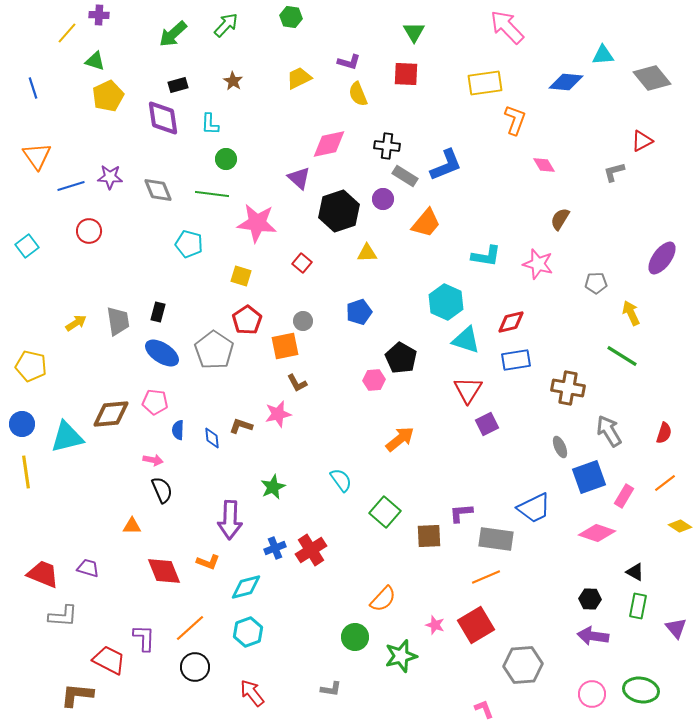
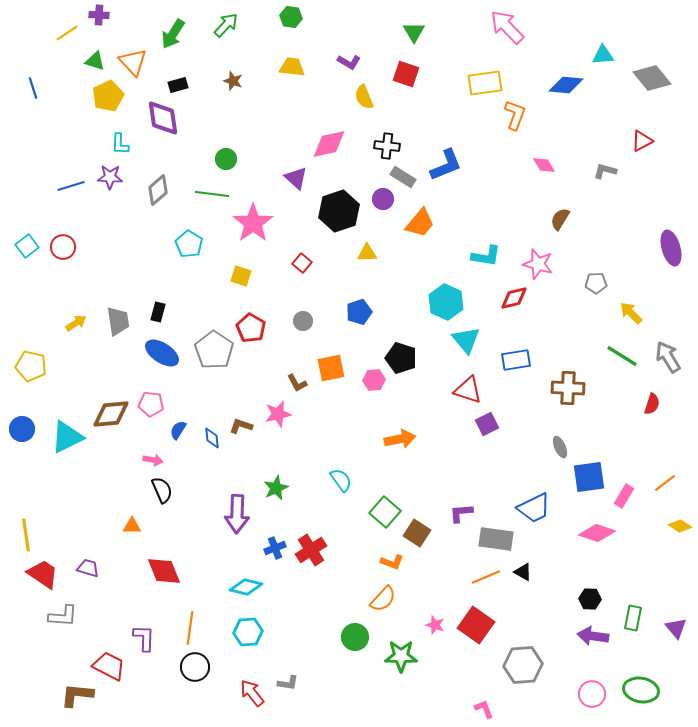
yellow line at (67, 33): rotated 15 degrees clockwise
green arrow at (173, 34): rotated 16 degrees counterclockwise
purple L-shape at (349, 62): rotated 15 degrees clockwise
red square at (406, 74): rotated 16 degrees clockwise
yellow trapezoid at (299, 78): moved 7 px left, 11 px up; rotated 32 degrees clockwise
brown star at (233, 81): rotated 12 degrees counterclockwise
blue diamond at (566, 82): moved 3 px down
yellow semicircle at (358, 94): moved 6 px right, 3 px down
orange L-shape at (515, 120): moved 5 px up
cyan L-shape at (210, 124): moved 90 px left, 20 px down
orange triangle at (37, 156): moved 96 px right, 94 px up; rotated 8 degrees counterclockwise
gray L-shape at (614, 172): moved 9 px left, 1 px up; rotated 30 degrees clockwise
gray rectangle at (405, 176): moved 2 px left, 1 px down
purple triangle at (299, 178): moved 3 px left
gray diamond at (158, 190): rotated 72 degrees clockwise
pink star at (257, 223): moved 4 px left; rotated 30 degrees clockwise
orange trapezoid at (426, 223): moved 6 px left
red circle at (89, 231): moved 26 px left, 16 px down
cyan pentagon at (189, 244): rotated 16 degrees clockwise
purple ellipse at (662, 258): moved 9 px right, 10 px up; rotated 52 degrees counterclockwise
yellow arrow at (631, 313): rotated 20 degrees counterclockwise
red pentagon at (247, 320): moved 4 px right, 8 px down; rotated 8 degrees counterclockwise
red diamond at (511, 322): moved 3 px right, 24 px up
cyan triangle at (466, 340): rotated 32 degrees clockwise
orange square at (285, 346): moved 46 px right, 22 px down
black pentagon at (401, 358): rotated 12 degrees counterclockwise
brown cross at (568, 388): rotated 8 degrees counterclockwise
red triangle at (468, 390): rotated 44 degrees counterclockwise
pink pentagon at (155, 402): moved 4 px left, 2 px down
blue circle at (22, 424): moved 5 px down
blue semicircle at (178, 430): rotated 30 degrees clockwise
gray arrow at (609, 431): moved 59 px right, 74 px up
red semicircle at (664, 433): moved 12 px left, 29 px up
cyan triangle at (67, 437): rotated 12 degrees counterclockwise
orange arrow at (400, 439): rotated 28 degrees clockwise
yellow line at (26, 472): moved 63 px down
blue square at (589, 477): rotated 12 degrees clockwise
green star at (273, 487): moved 3 px right, 1 px down
purple arrow at (230, 520): moved 7 px right, 6 px up
brown square at (429, 536): moved 12 px left, 3 px up; rotated 36 degrees clockwise
orange L-shape at (208, 562): moved 184 px right
black triangle at (635, 572): moved 112 px left
red trapezoid at (43, 574): rotated 12 degrees clockwise
cyan diamond at (246, 587): rotated 28 degrees clockwise
green rectangle at (638, 606): moved 5 px left, 12 px down
red square at (476, 625): rotated 24 degrees counterclockwise
orange line at (190, 628): rotated 40 degrees counterclockwise
cyan hexagon at (248, 632): rotated 16 degrees clockwise
green star at (401, 656): rotated 16 degrees clockwise
red trapezoid at (109, 660): moved 6 px down
gray L-shape at (331, 689): moved 43 px left, 6 px up
